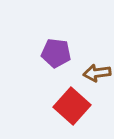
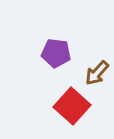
brown arrow: rotated 40 degrees counterclockwise
